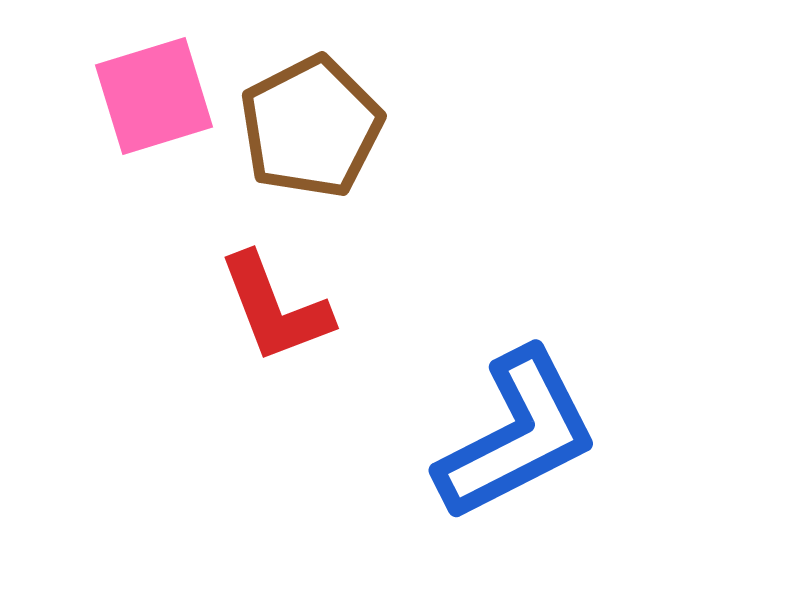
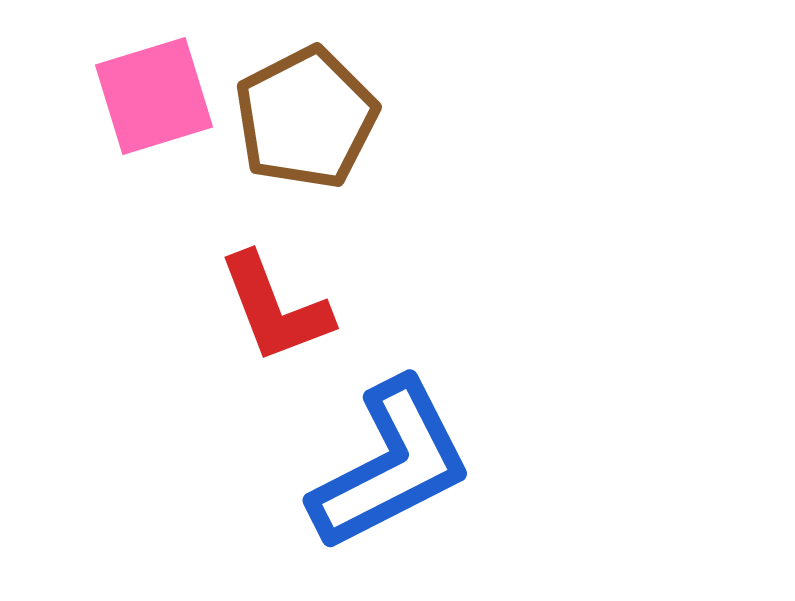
brown pentagon: moved 5 px left, 9 px up
blue L-shape: moved 126 px left, 30 px down
